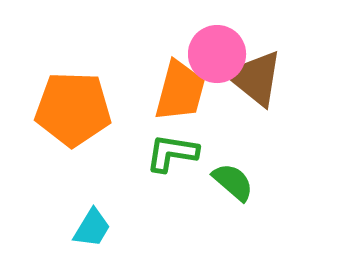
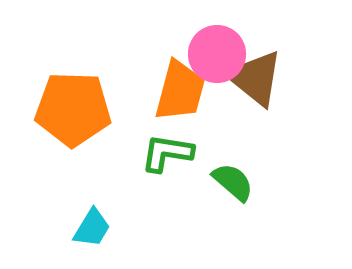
green L-shape: moved 5 px left
